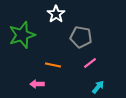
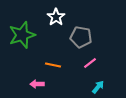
white star: moved 3 px down
